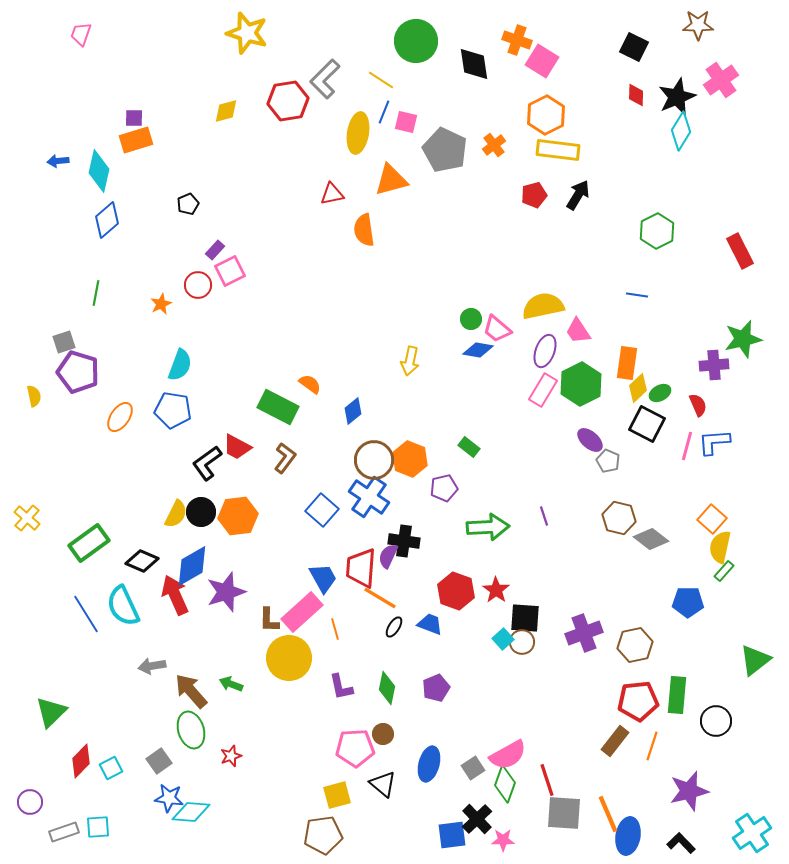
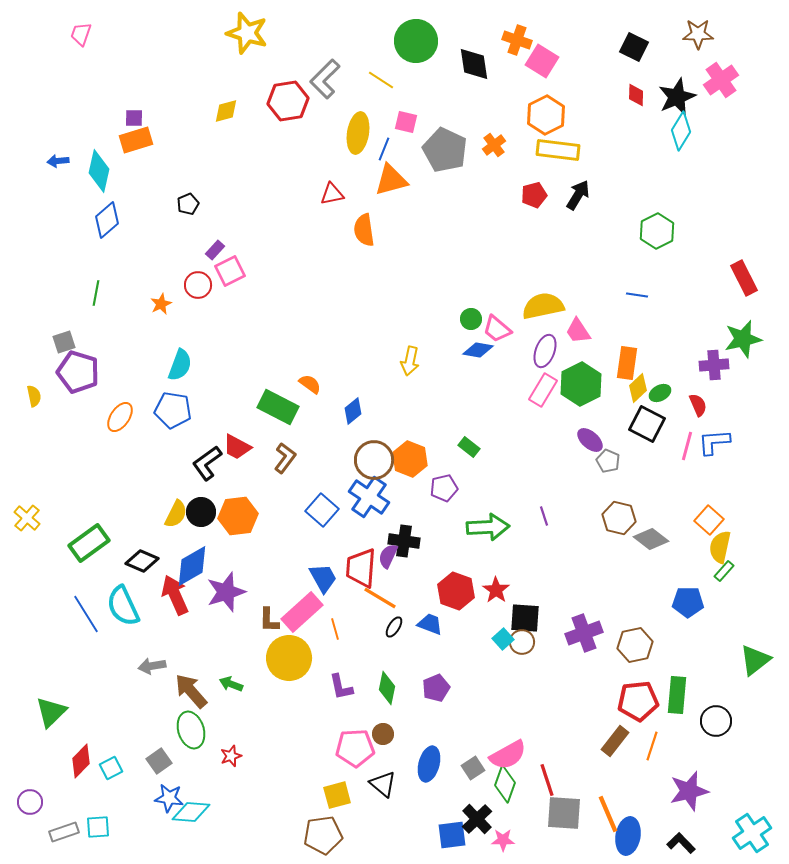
brown star at (698, 25): moved 9 px down
blue line at (384, 112): moved 37 px down
red rectangle at (740, 251): moved 4 px right, 27 px down
orange square at (712, 519): moved 3 px left, 1 px down
